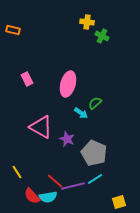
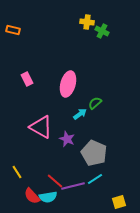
green cross: moved 5 px up
cyan arrow: moved 1 px left, 1 px down; rotated 72 degrees counterclockwise
